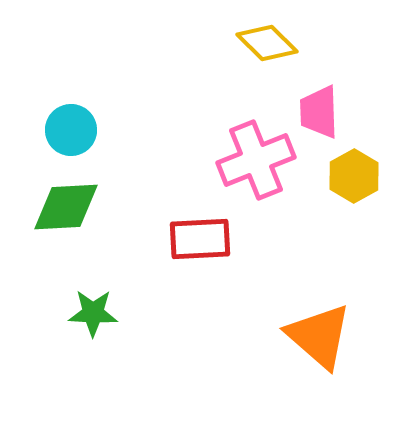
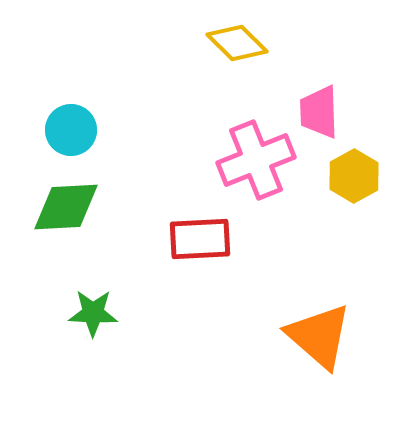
yellow diamond: moved 30 px left
